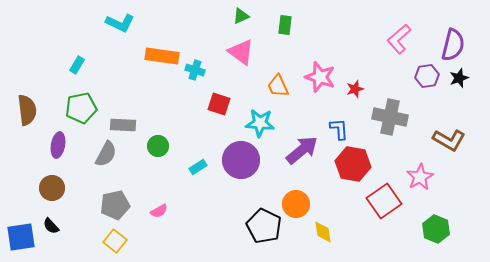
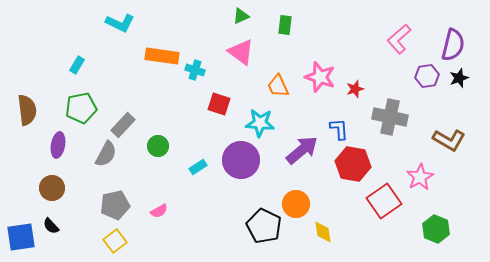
gray rectangle at (123, 125): rotated 50 degrees counterclockwise
yellow square at (115, 241): rotated 15 degrees clockwise
